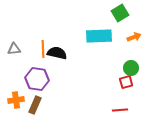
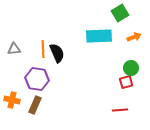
black semicircle: rotated 54 degrees clockwise
orange cross: moved 4 px left; rotated 21 degrees clockwise
